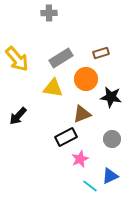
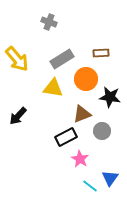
gray cross: moved 9 px down; rotated 21 degrees clockwise
brown rectangle: rotated 14 degrees clockwise
gray rectangle: moved 1 px right, 1 px down
black star: moved 1 px left
gray circle: moved 10 px left, 8 px up
pink star: rotated 18 degrees counterclockwise
blue triangle: moved 2 px down; rotated 30 degrees counterclockwise
